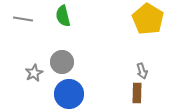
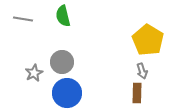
yellow pentagon: moved 21 px down
blue circle: moved 2 px left, 1 px up
